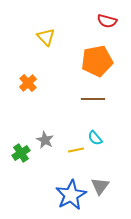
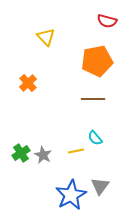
gray star: moved 2 px left, 15 px down
yellow line: moved 1 px down
